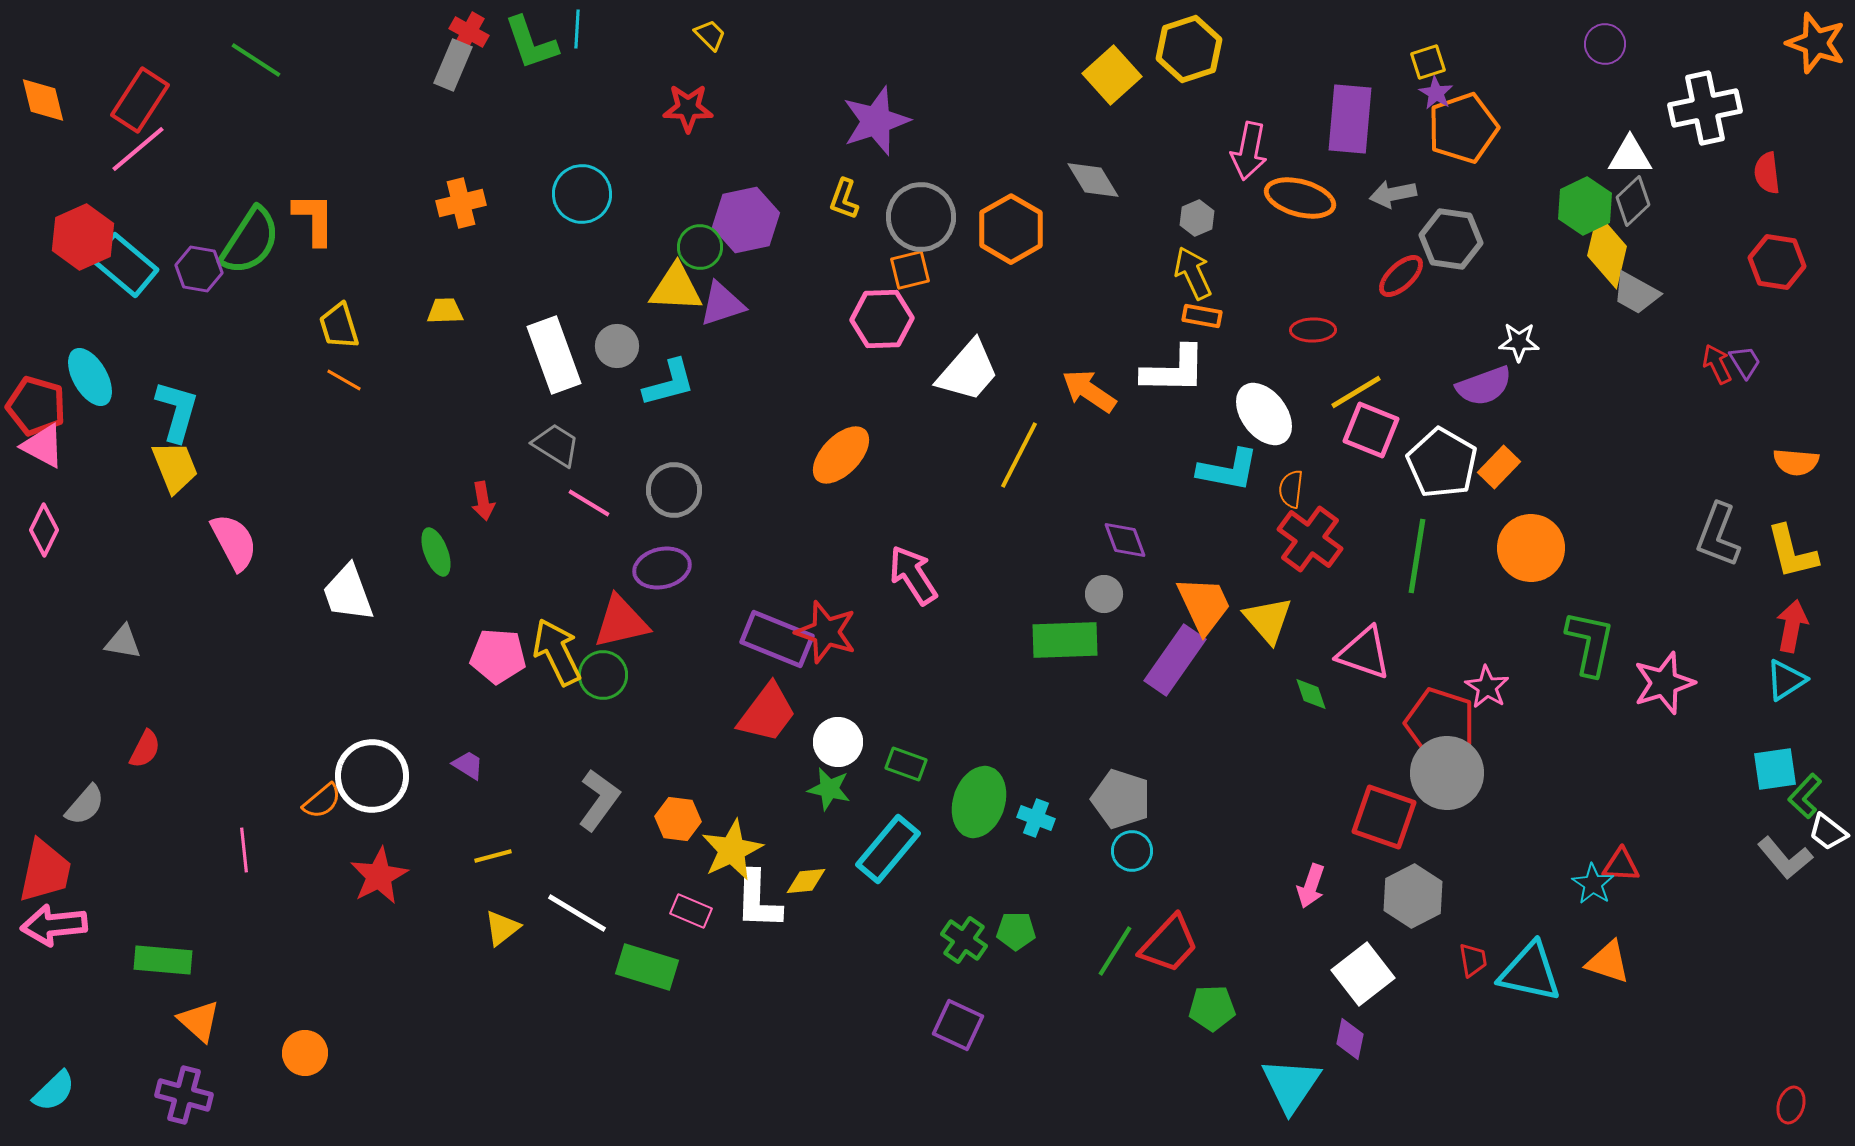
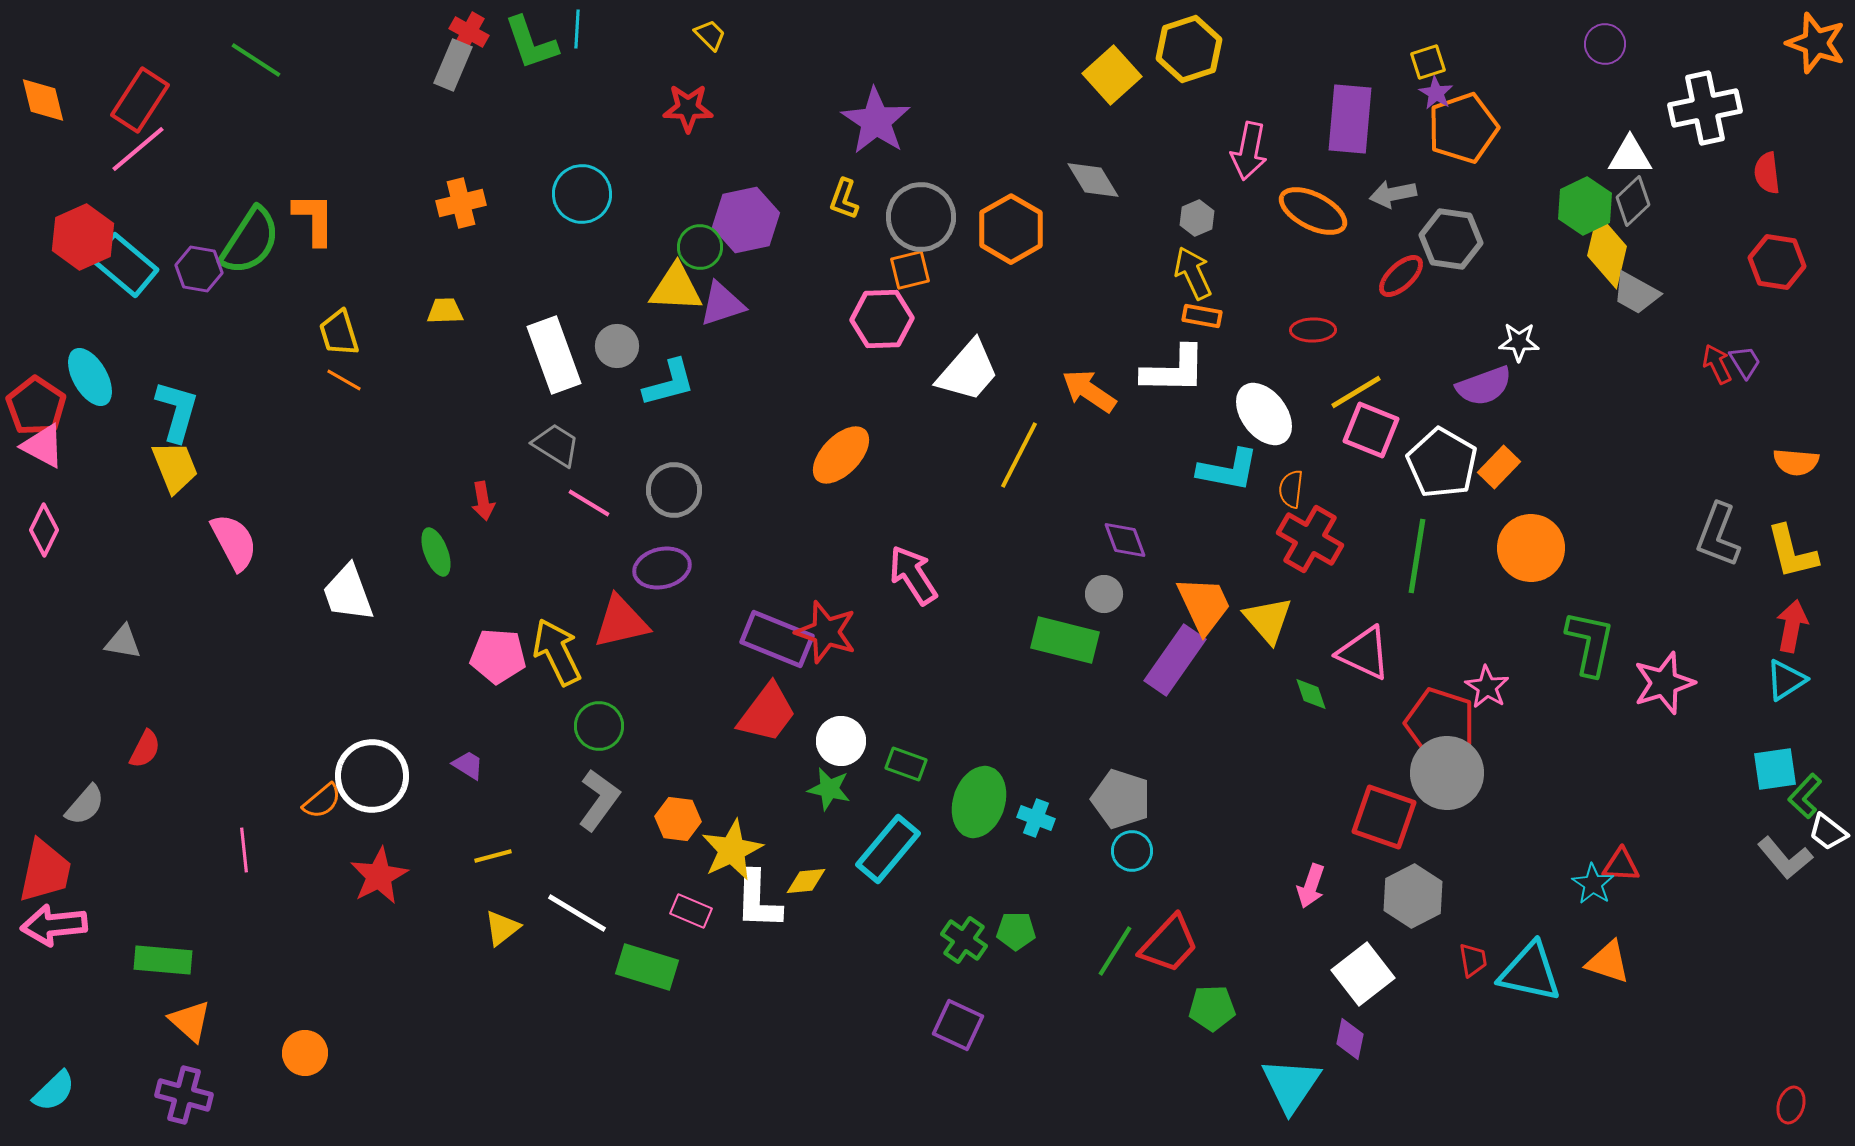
purple star at (876, 121): rotated 20 degrees counterclockwise
orange ellipse at (1300, 198): moved 13 px right, 13 px down; rotated 12 degrees clockwise
yellow trapezoid at (339, 326): moved 7 px down
red pentagon at (36, 406): rotated 18 degrees clockwise
red cross at (1310, 539): rotated 6 degrees counterclockwise
green rectangle at (1065, 640): rotated 16 degrees clockwise
pink triangle at (1364, 653): rotated 6 degrees clockwise
green circle at (603, 675): moved 4 px left, 51 px down
white circle at (838, 742): moved 3 px right, 1 px up
orange triangle at (199, 1021): moved 9 px left
